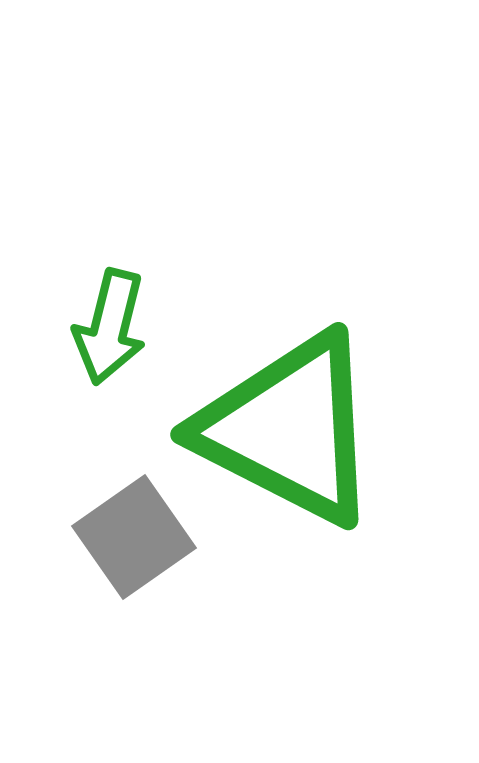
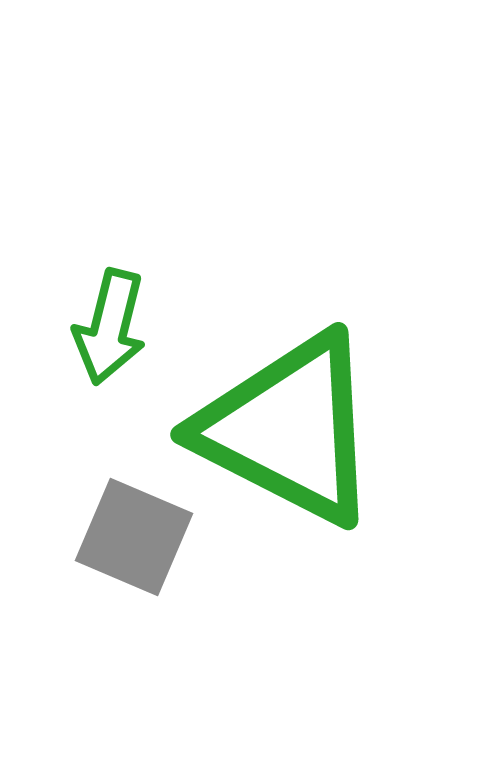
gray square: rotated 32 degrees counterclockwise
